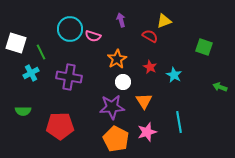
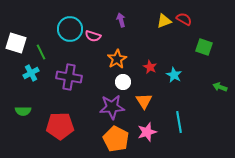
red semicircle: moved 34 px right, 17 px up
